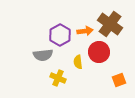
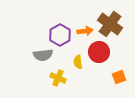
orange square: moved 3 px up
